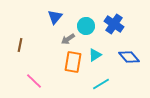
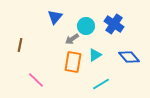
gray arrow: moved 4 px right
pink line: moved 2 px right, 1 px up
